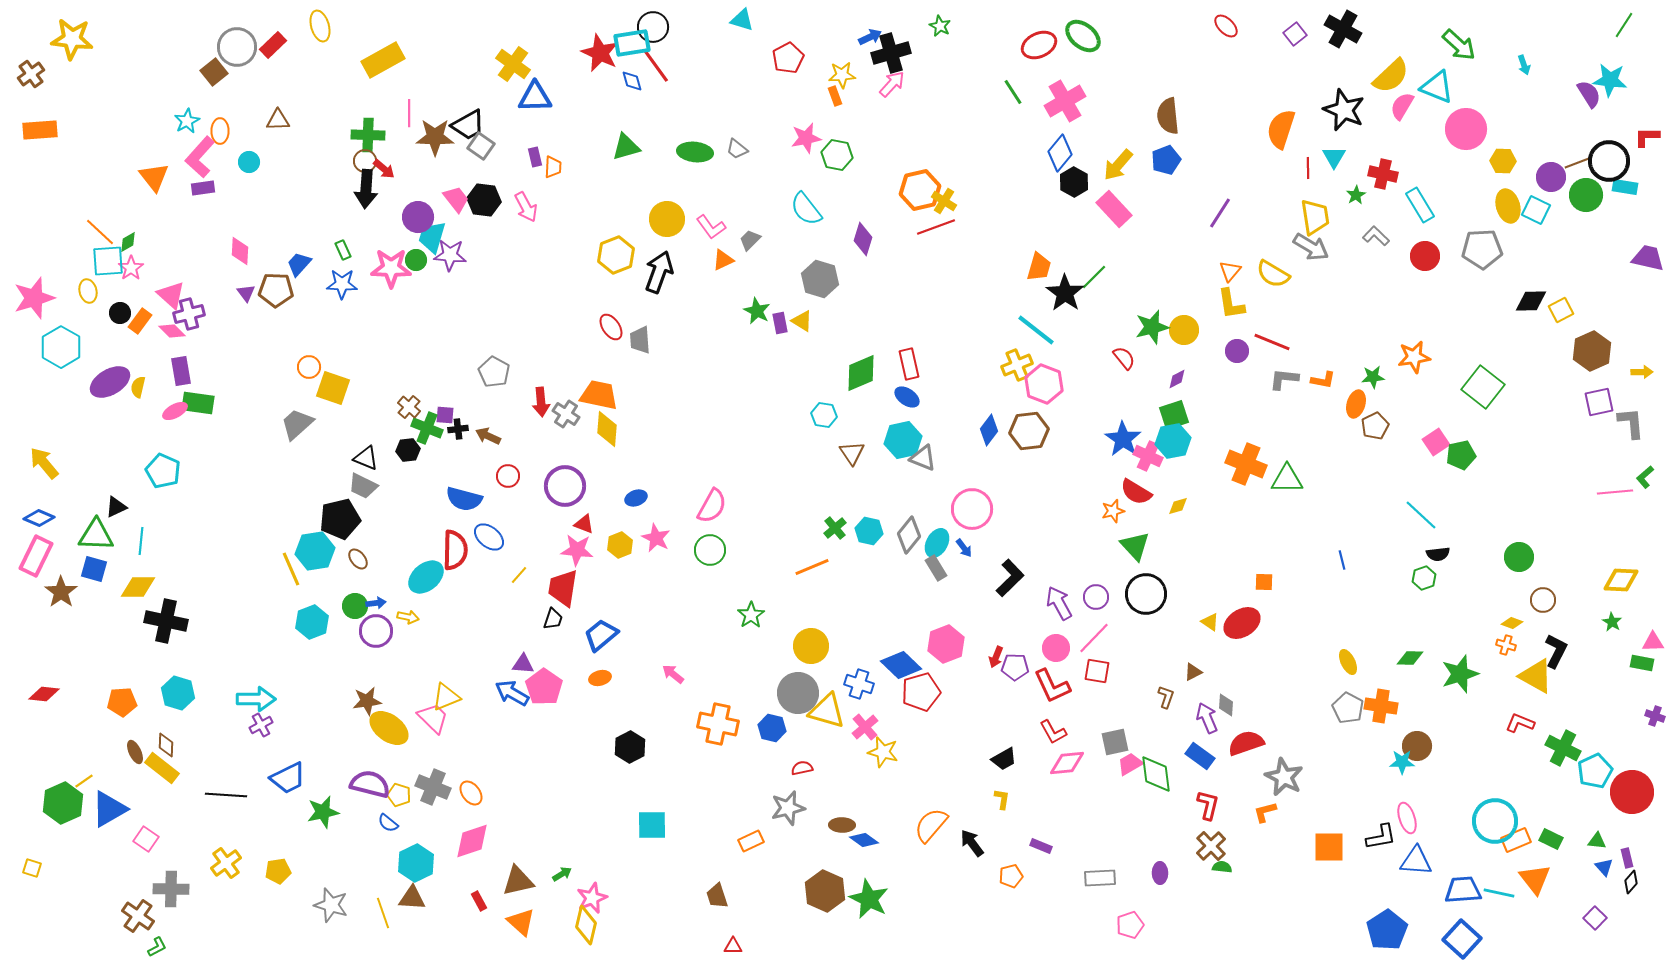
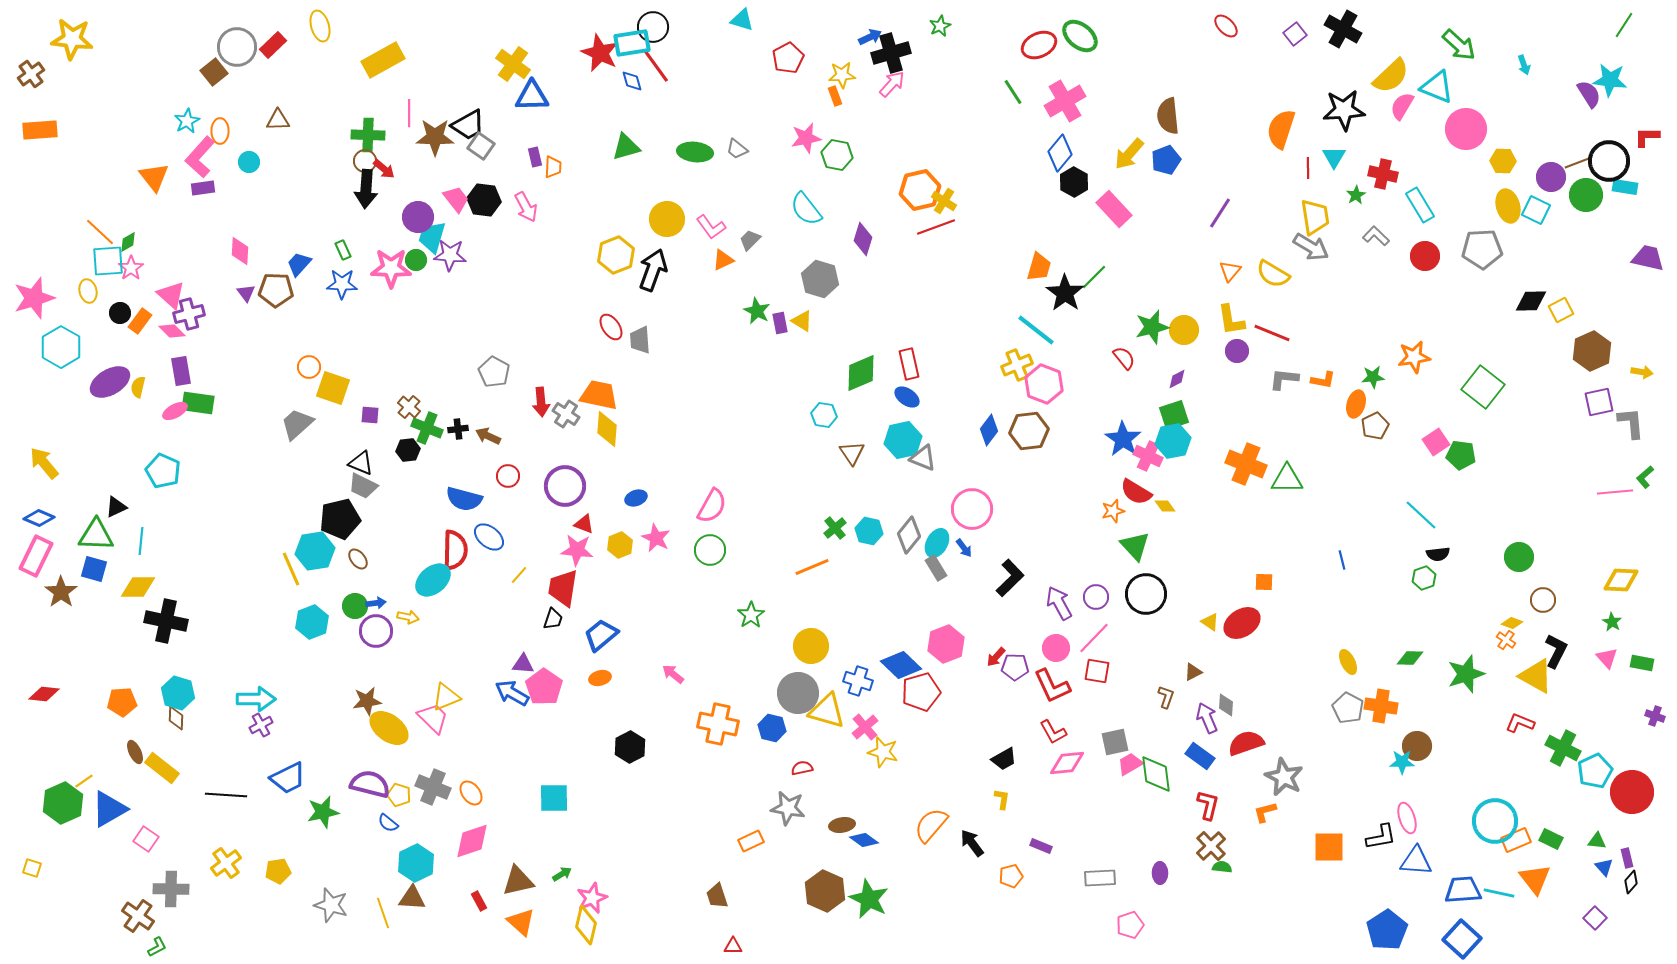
green star at (940, 26): rotated 20 degrees clockwise
green ellipse at (1083, 36): moved 3 px left
blue triangle at (535, 97): moved 3 px left, 1 px up
black star at (1344, 110): rotated 27 degrees counterclockwise
yellow arrow at (1118, 165): moved 11 px right, 11 px up
black arrow at (659, 272): moved 6 px left, 2 px up
yellow L-shape at (1231, 304): moved 16 px down
red line at (1272, 342): moved 9 px up
yellow arrow at (1642, 372): rotated 10 degrees clockwise
purple square at (445, 415): moved 75 px left
green pentagon at (1461, 455): rotated 20 degrees clockwise
black triangle at (366, 458): moved 5 px left, 5 px down
yellow diamond at (1178, 506): moved 13 px left; rotated 70 degrees clockwise
cyan ellipse at (426, 577): moved 7 px right, 3 px down
pink triangle at (1653, 642): moved 46 px left, 16 px down; rotated 50 degrees clockwise
orange cross at (1506, 645): moved 5 px up; rotated 18 degrees clockwise
red arrow at (996, 657): rotated 20 degrees clockwise
green star at (1460, 674): moved 6 px right
blue cross at (859, 684): moved 1 px left, 3 px up
brown diamond at (166, 745): moved 10 px right, 27 px up
gray star at (788, 808): rotated 24 degrees clockwise
cyan square at (652, 825): moved 98 px left, 27 px up
brown ellipse at (842, 825): rotated 10 degrees counterclockwise
